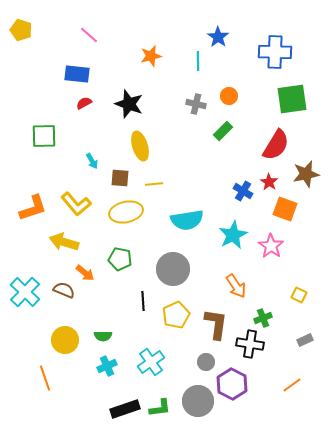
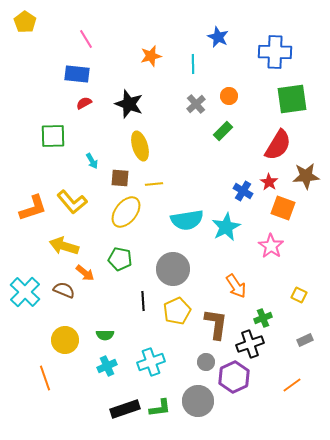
yellow pentagon at (21, 30): moved 4 px right, 8 px up; rotated 15 degrees clockwise
pink line at (89, 35): moved 3 px left, 4 px down; rotated 18 degrees clockwise
blue star at (218, 37): rotated 10 degrees counterclockwise
cyan line at (198, 61): moved 5 px left, 3 px down
gray cross at (196, 104): rotated 36 degrees clockwise
green square at (44, 136): moved 9 px right
red semicircle at (276, 145): moved 2 px right
brown star at (306, 174): moved 2 px down; rotated 8 degrees clockwise
yellow L-shape at (76, 204): moved 4 px left, 2 px up
orange square at (285, 209): moved 2 px left, 1 px up
yellow ellipse at (126, 212): rotated 40 degrees counterclockwise
cyan star at (233, 235): moved 7 px left, 8 px up
yellow arrow at (64, 242): moved 4 px down
yellow pentagon at (176, 315): moved 1 px right, 4 px up
green semicircle at (103, 336): moved 2 px right, 1 px up
black cross at (250, 344): rotated 28 degrees counterclockwise
cyan cross at (151, 362): rotated 16 degrees clockwise
purple hexagon at (232, 384): moved 2 px right, 7 px up; rotated 8 degrees clockwise
